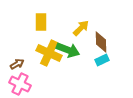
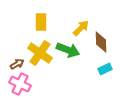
yellow cross: moved 9 px left; rotated 10 degrees clockwise
cyan rectangle: moved 3 px right, 9 px down
